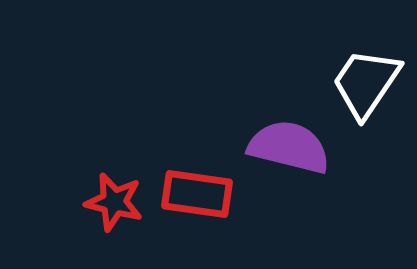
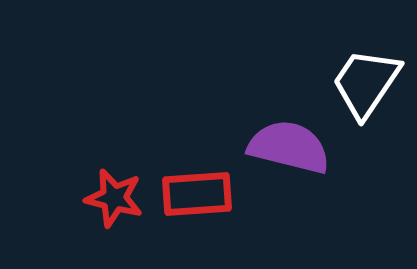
red rectangle: rotated 12 degrees counterclockwise
red star: moved 4 px up
